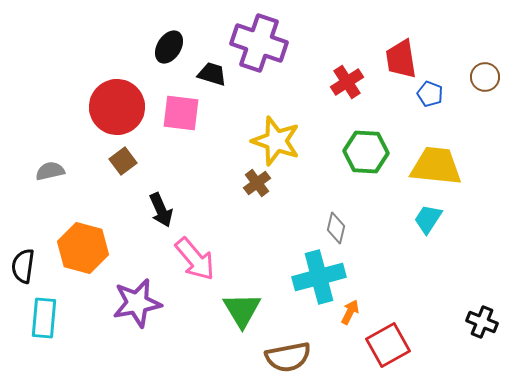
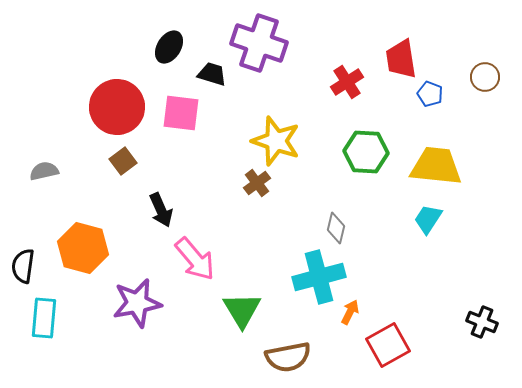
gray semicircle: moved 6 px left
